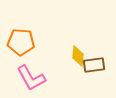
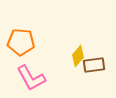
yellow diamond: rotated 35 degrees clockwise
